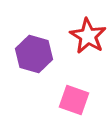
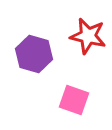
red star: rotated 18 degrees counterclockwise
